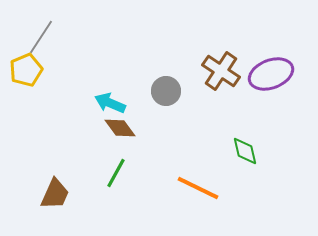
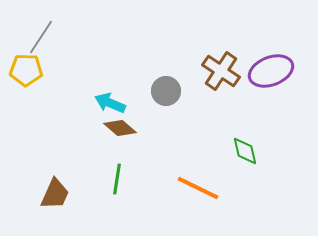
yellow pentagon: rotated 24 degrees clockwise
purple ellipse: moved 3 px up
brown diamond: rotated 12 degrees counterclockwise
green line: moved 1 px right, 6 px down; rotated 20 degrees counterclockwise
